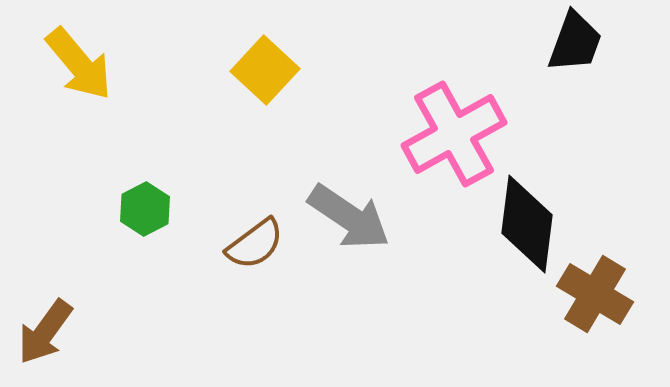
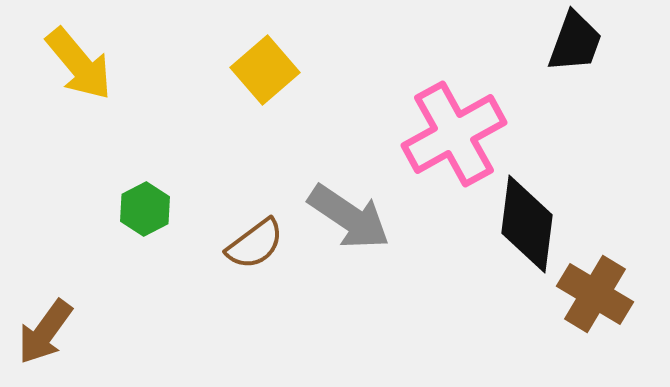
yellow square: rotated 6 degrees clockwise
